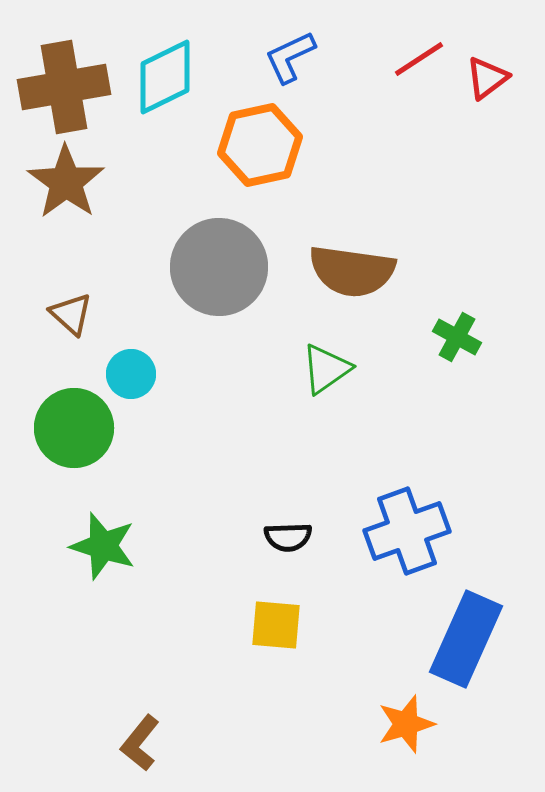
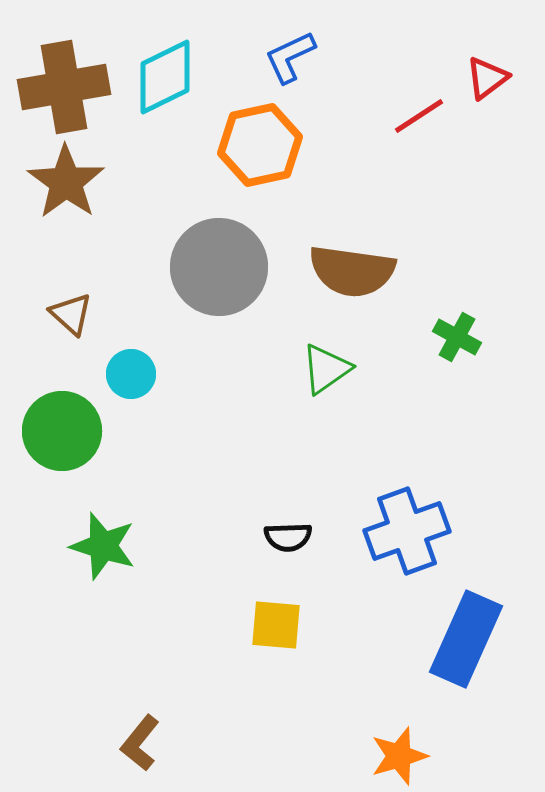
red line: moved 57 px down
green circle: moved 12 px left, 3 px down
orange star: moved 7 px left, 32 px down
